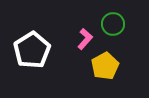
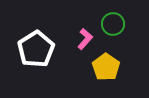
white pentagon: moved 4 px right, 1 px up
yellow pentagon: moved 1 px right, 1 px down; rotated 8 degrees counterclockwise
